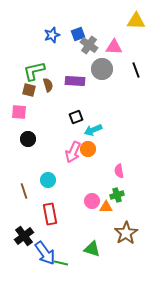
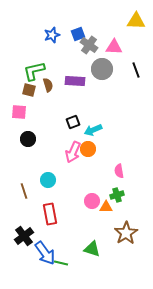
black square: moved 3 px left, 5 px down
